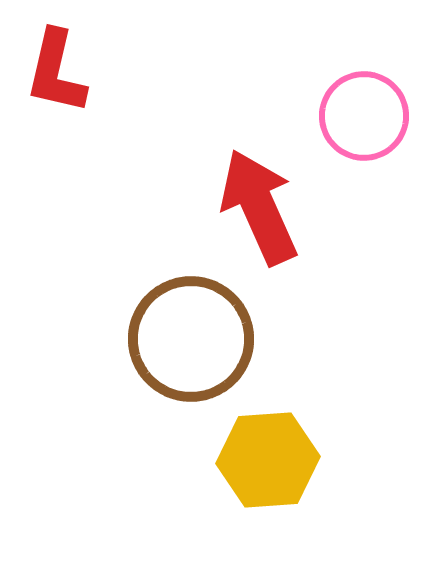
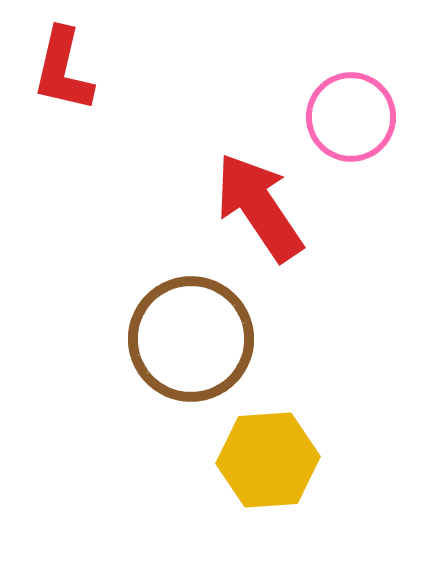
red L-shape: moved 7 px right, 2 px up
pink circle: moved 13 px left, 1 px down
red arrow: rotated 10 degrees counterclockwise
